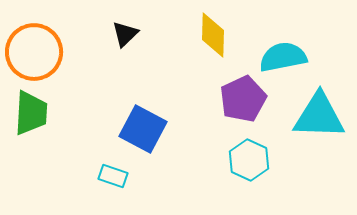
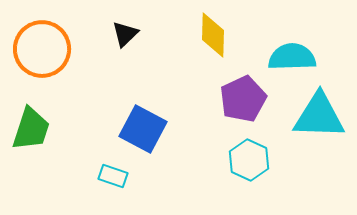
orange circle: moved 8 px right, 3 px up
cyan semicircle: moved 9 px right; rotated 9 degrees clockwise
green trapezoid: moved 16 px down; rotated 15 degrees clockwise
